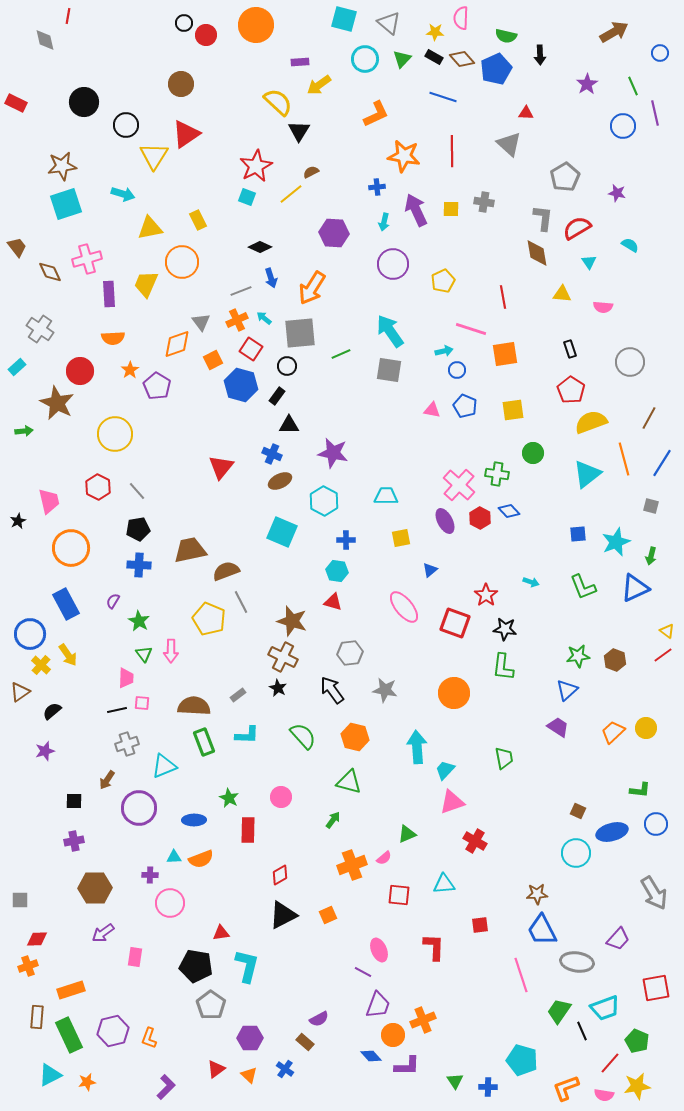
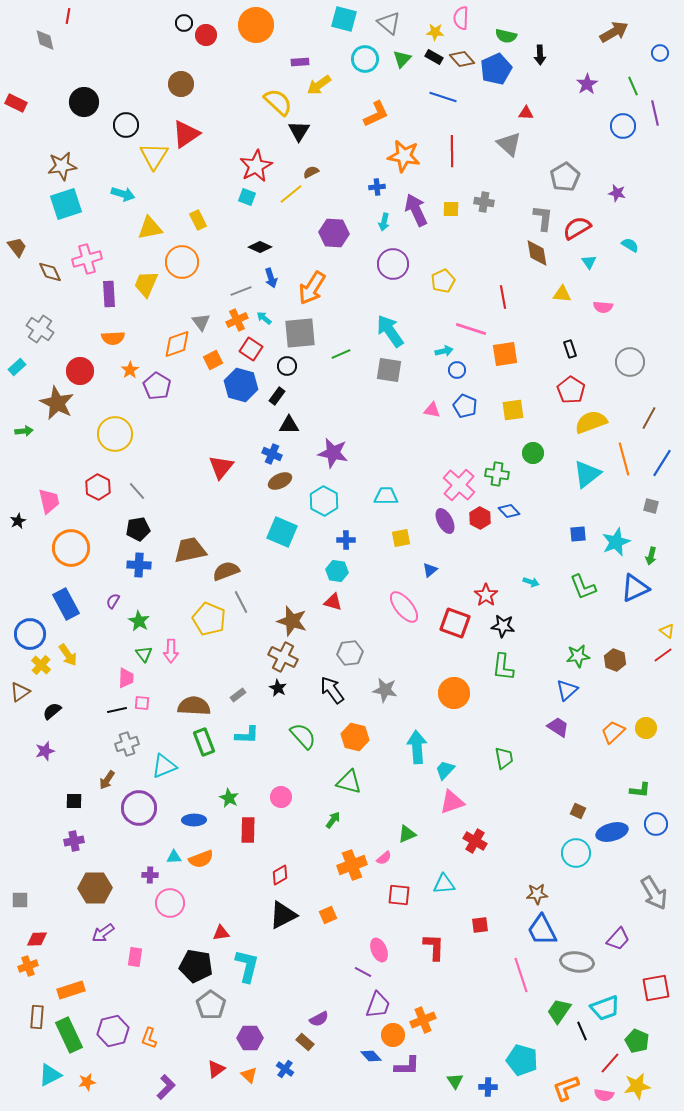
black star at (505, 629): moved 2 px left, 3 px up
